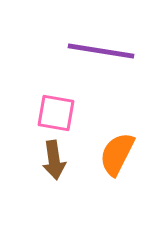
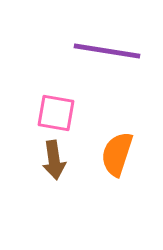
purple line: moved 6 px right
orange semicircle: rotated 9 degrees counterclockwise
